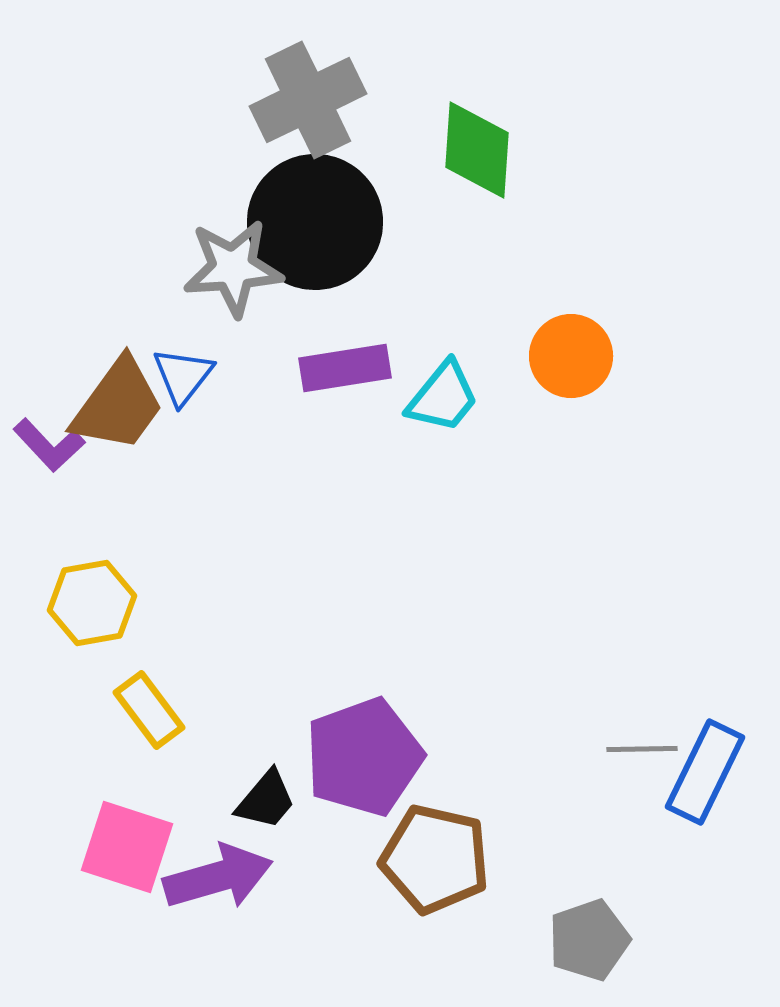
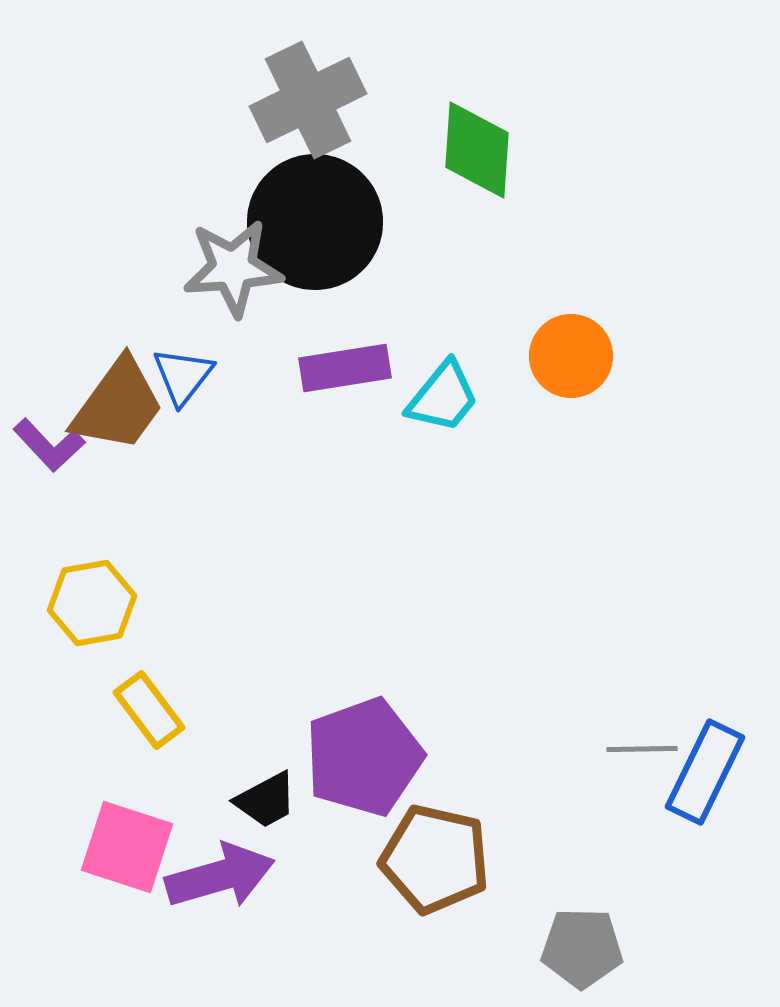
black trapezoid: rotated 22 degrees clockwise
purple arrow: moved 2 px right, 1 px up
gray pentagon: moved 7 px left, 8 px down; rotated 20 degrees clockwise
